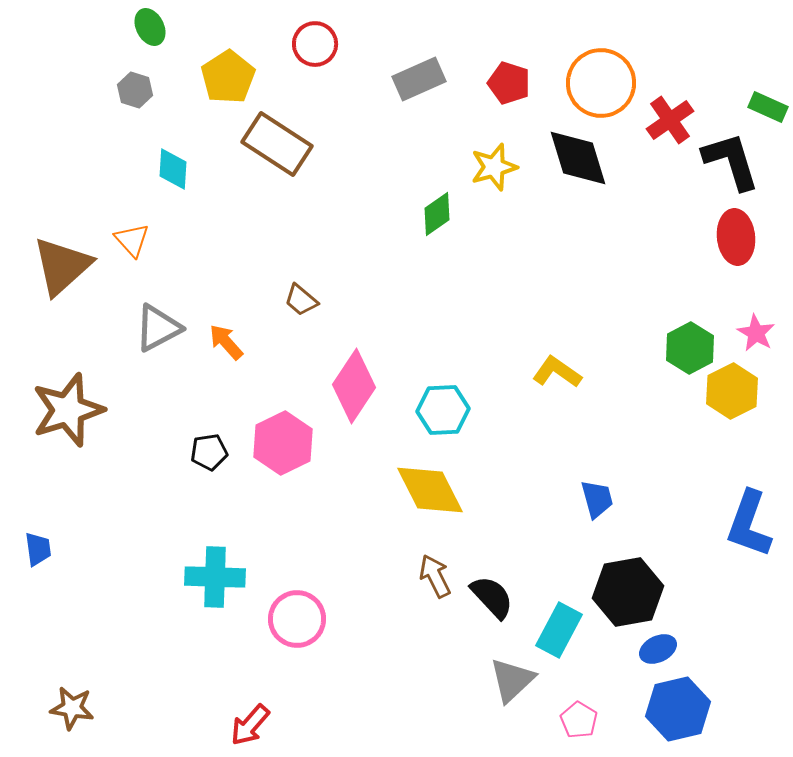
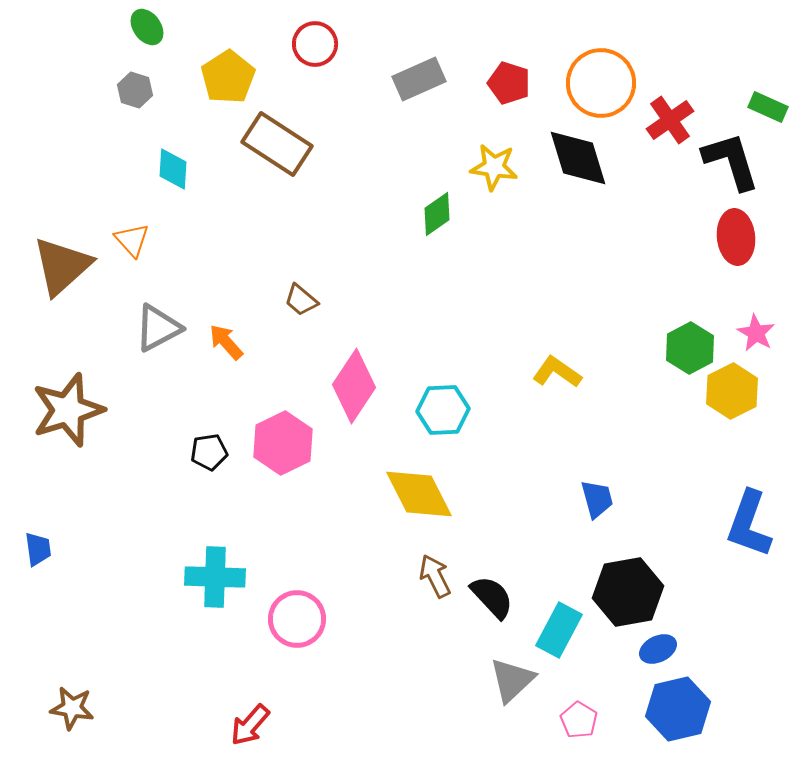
green ellipse at (150, 27): moved 3 px left; rotated 9 degrees counterclockwise
yellow star at (494, 167): rotated 24 degrees clockwise
yellow diamond at (430, 490): moved 11 px left, 4 px down
